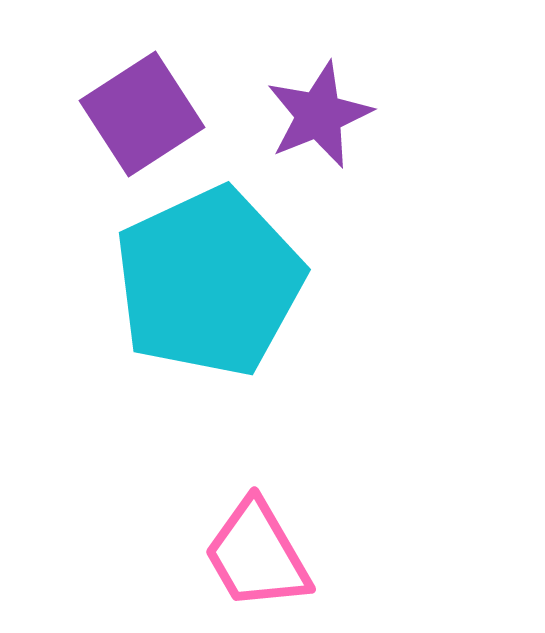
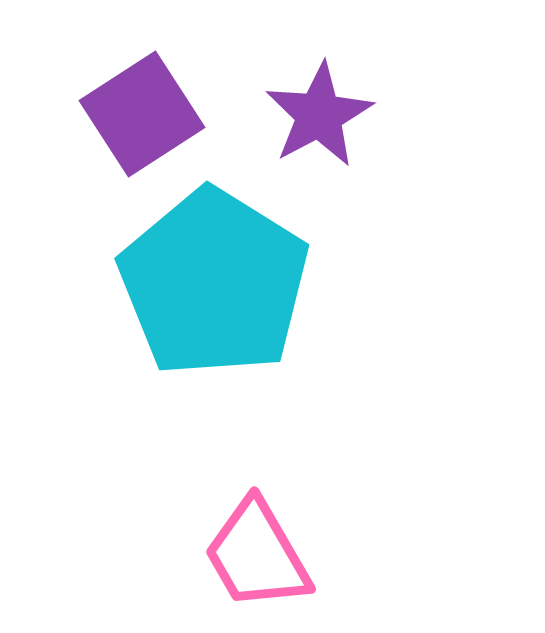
purple star: rotated 6 degrees counterclockwise
cyan pentagon: moved 5 px right, 1 px down; rotated 15 degrees counterclockwise
